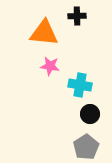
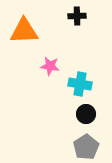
orange triangle: moved 20 px left, 2 px up; rotated 8 degrees counterclockwise
cyan cross: moved 1 px up
black circle: moved 4 px left
